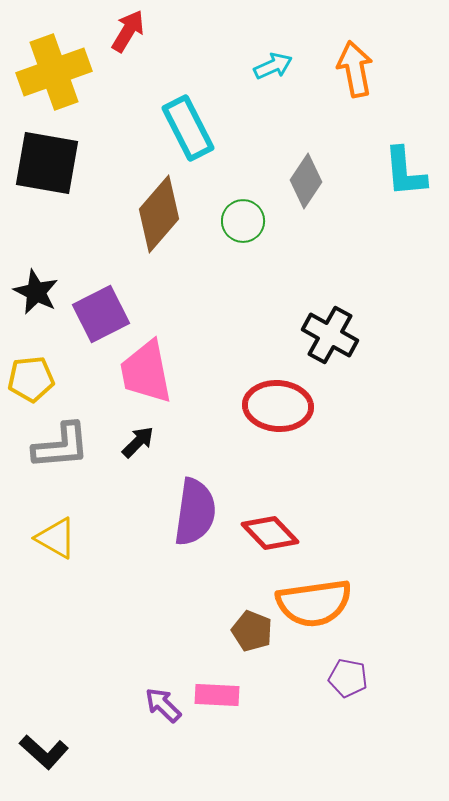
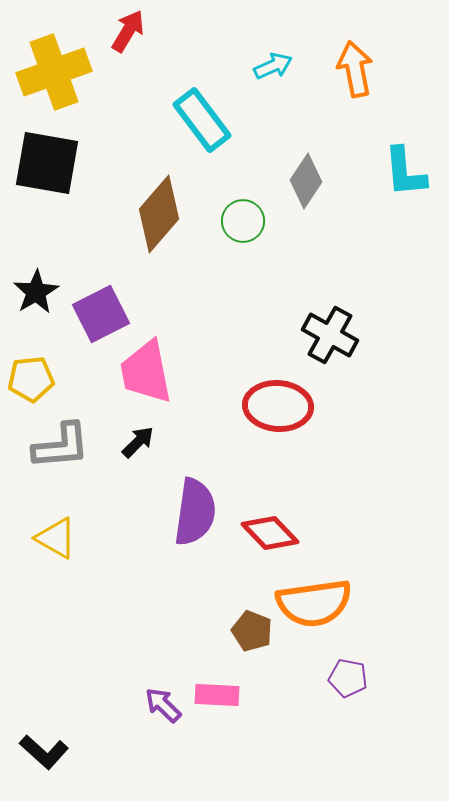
cyan rectangle: moved 14 px right, 8 px up; rotated 10 degrees counterclockwise
black star: rotated 15 degrees clockwise
